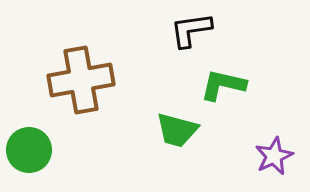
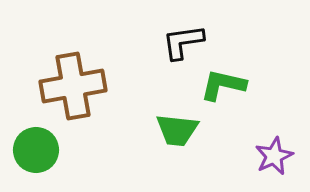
black L-shape: moved 8 px left, 12 px down
brown cross: moved 8 px left, 6 px down
green trapezoid: rotated 9 degrees counterclockwise
green circle: moved 7 px right
